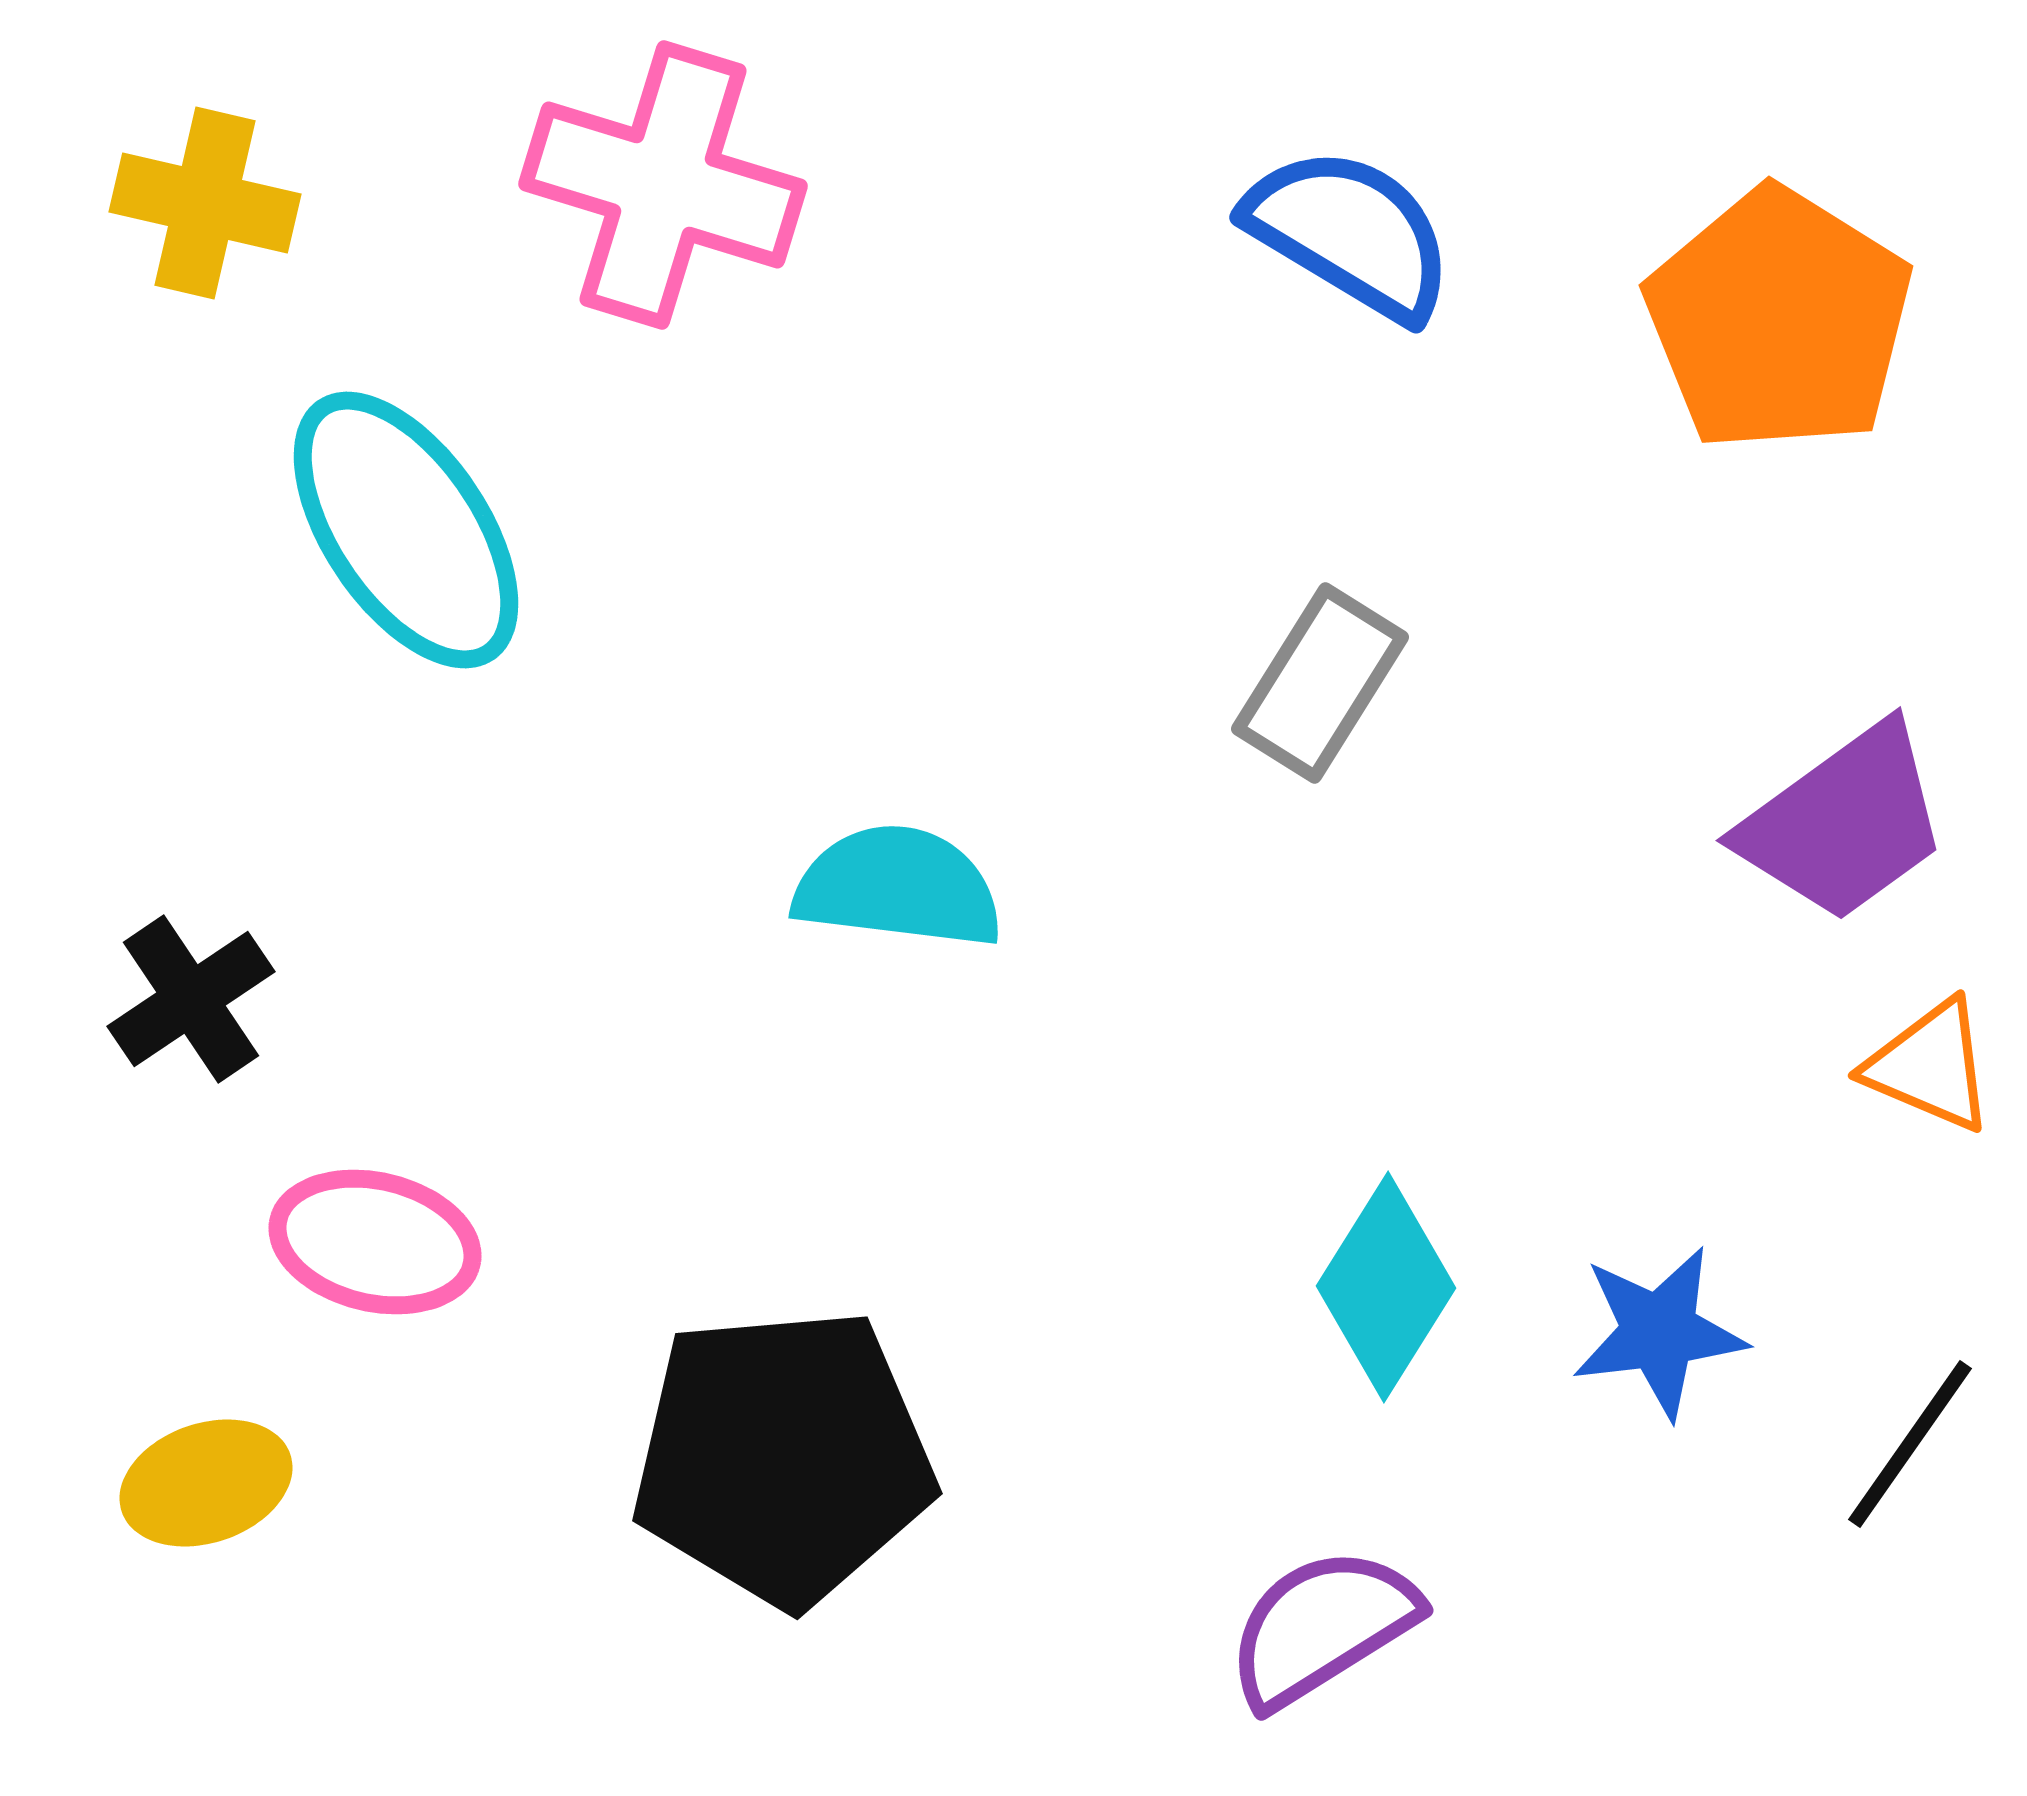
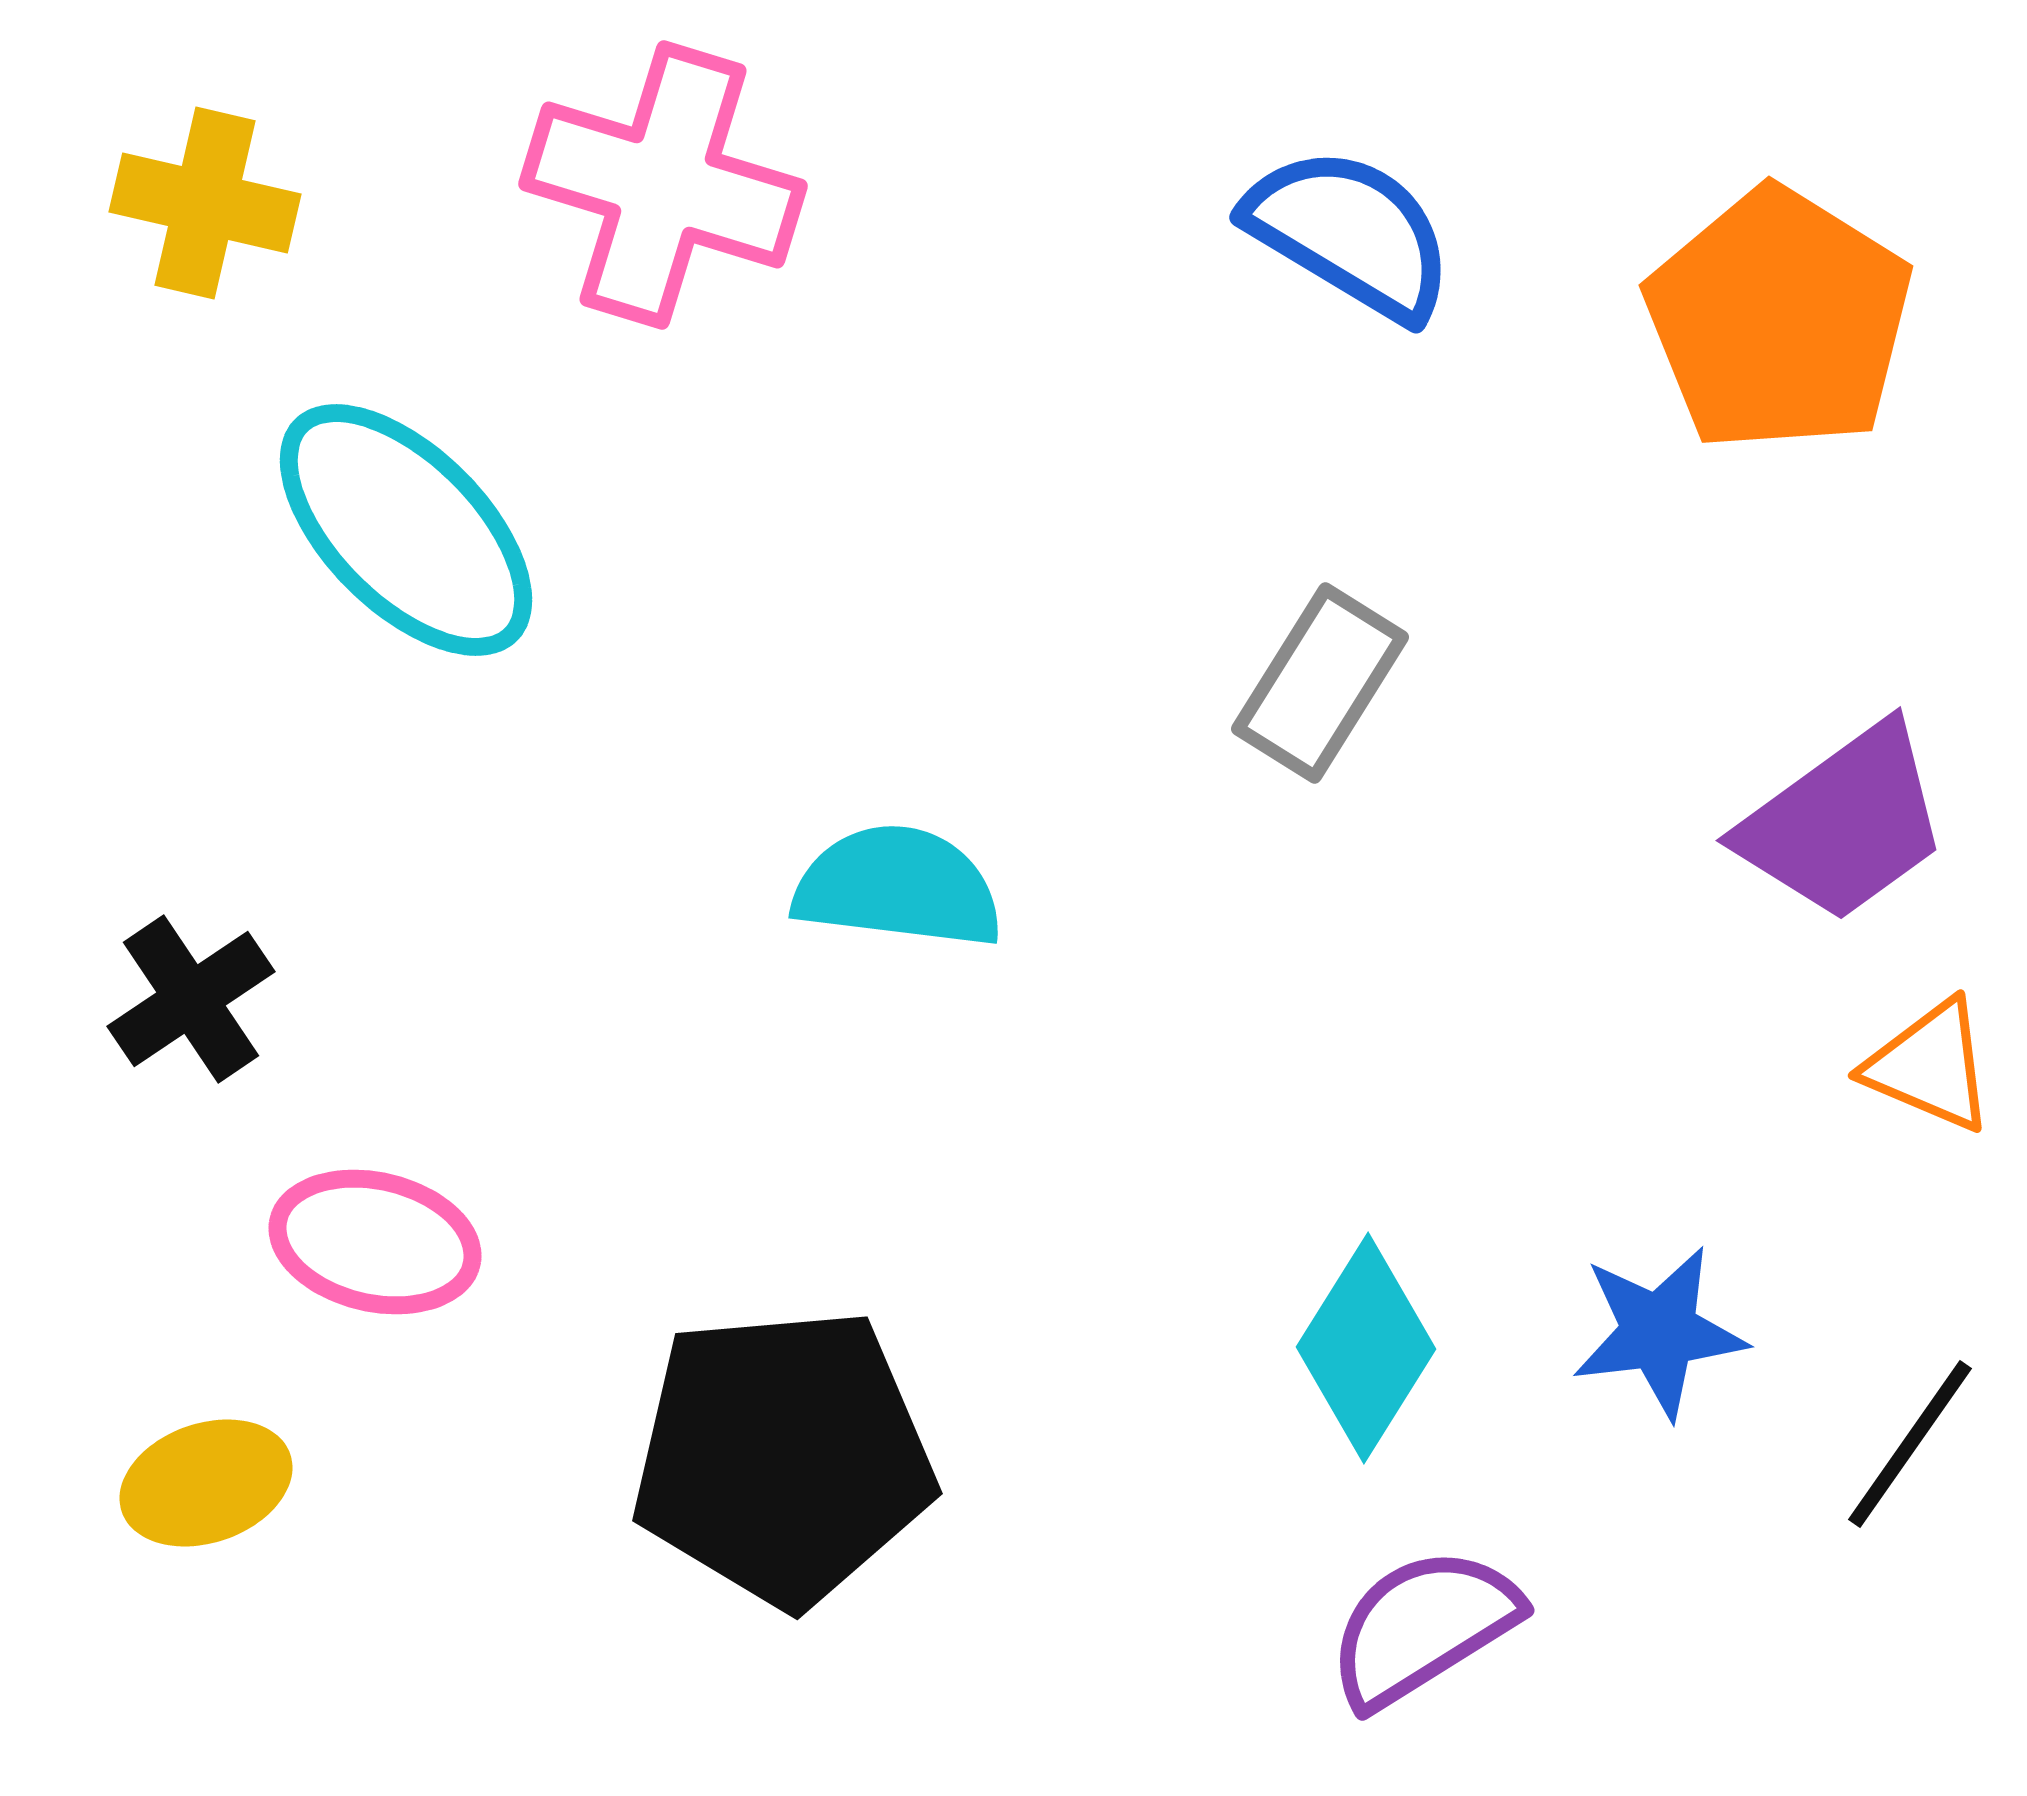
cyan ellipse: rotated 11 degrees counterclockwise
cyan diamond: moved 20 px left, 61 px down
purple semicircle: moved 101 px right
